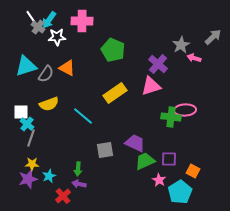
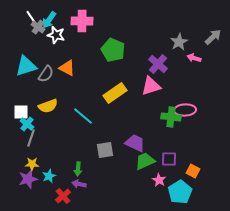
white star: moved 1 px left, 2 px up; rotated 18 degrees clockwise
gray star: moved 2 px left, 3 px up
yellow semicircle: moved 1 px left, 2 px down
